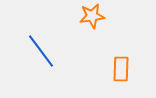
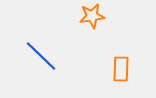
blue line: moved 5 px down; rotated 9 degrees counterclockwise
